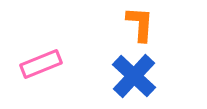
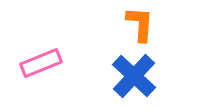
pink rectangle: moved 1 px up
